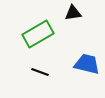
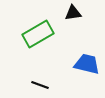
black line: moved 13 px down
